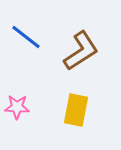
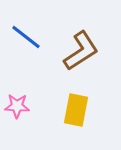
pink star: moved 1 px up
